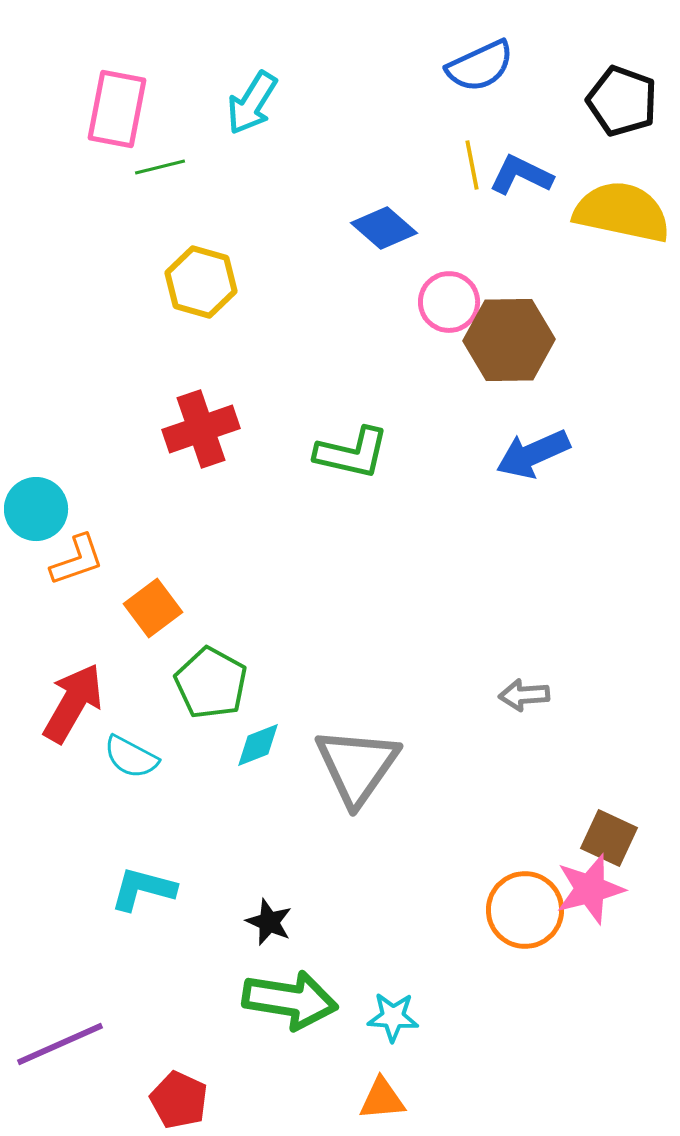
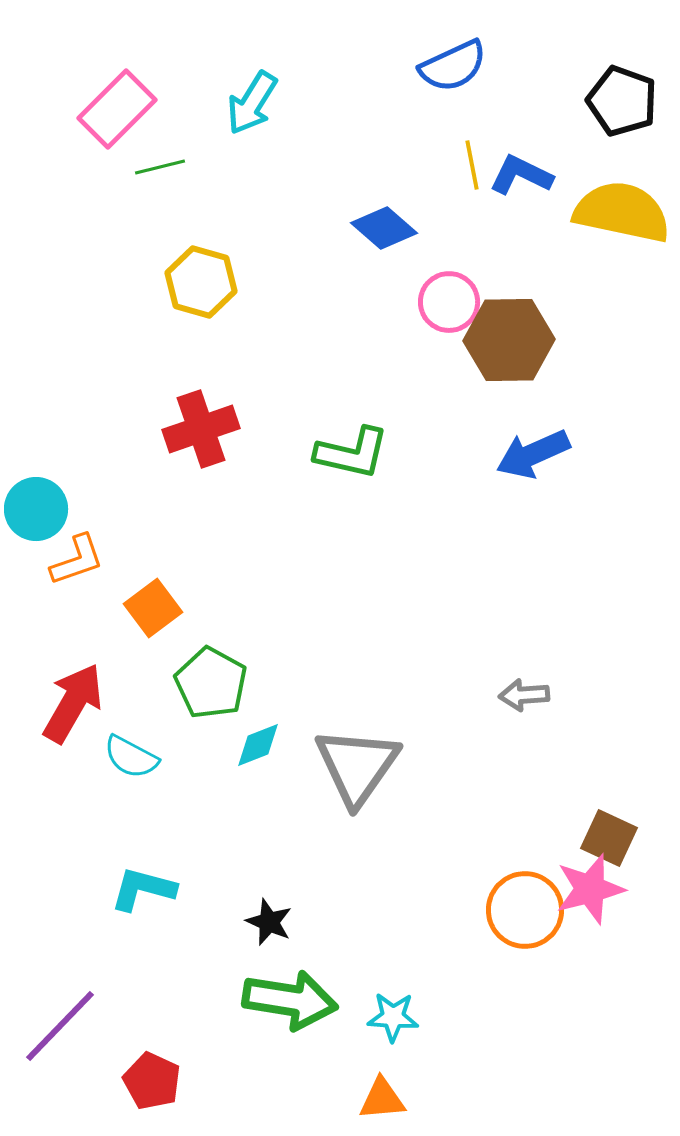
blue semicircle: moved 27 px left
pink rectangle: rotated 34 degrees clockwise
purple line: moved 18 px up; rotated 22 degrees counterclockwise
red pentagon: moved 27 px left, 19 px up
